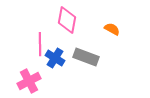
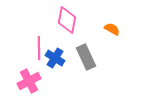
pink line: moved 1 px left, 4 px down
gray rectangle: rotated 45 degrees clockwise
